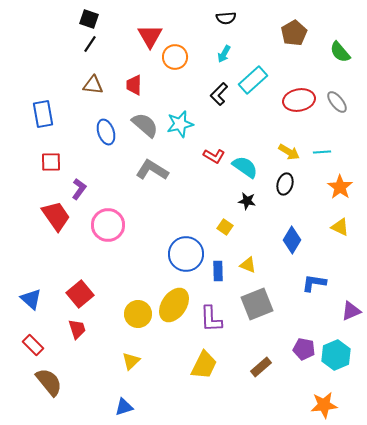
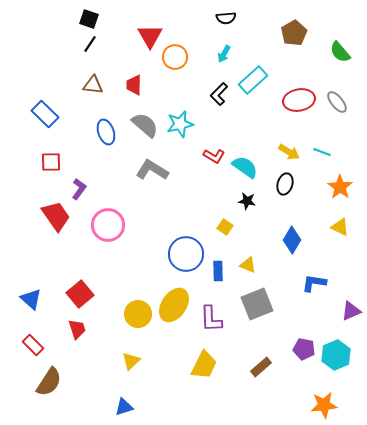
blue rectangle at (43, 114): moved 2 px right; rotated 36 degrees counterclockwise
cyan line at (322, 152): rotated 24 degrees clockwise
brown semicircle at (49, 382): rotated 72 degrees clockwise
